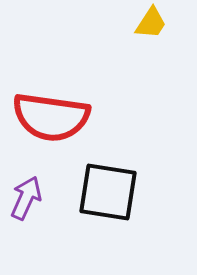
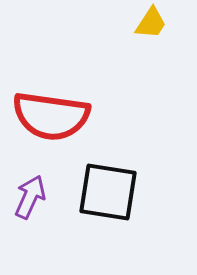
red semicircle: moved 1 px up
purple arrow: moved 4 px right, 1 px up
